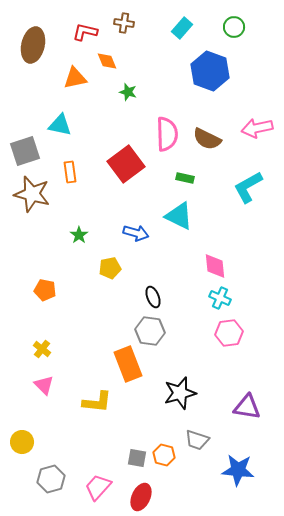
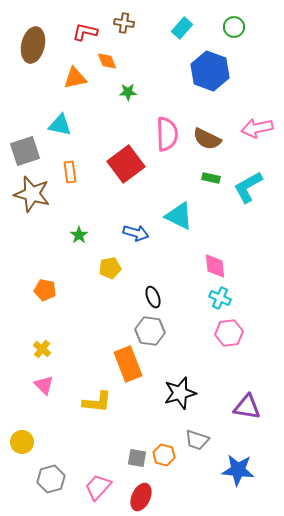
green star at (128, 92): rotated 18 degrees counterclockwise
green rectangle at (185, 178): moved 26 px right
